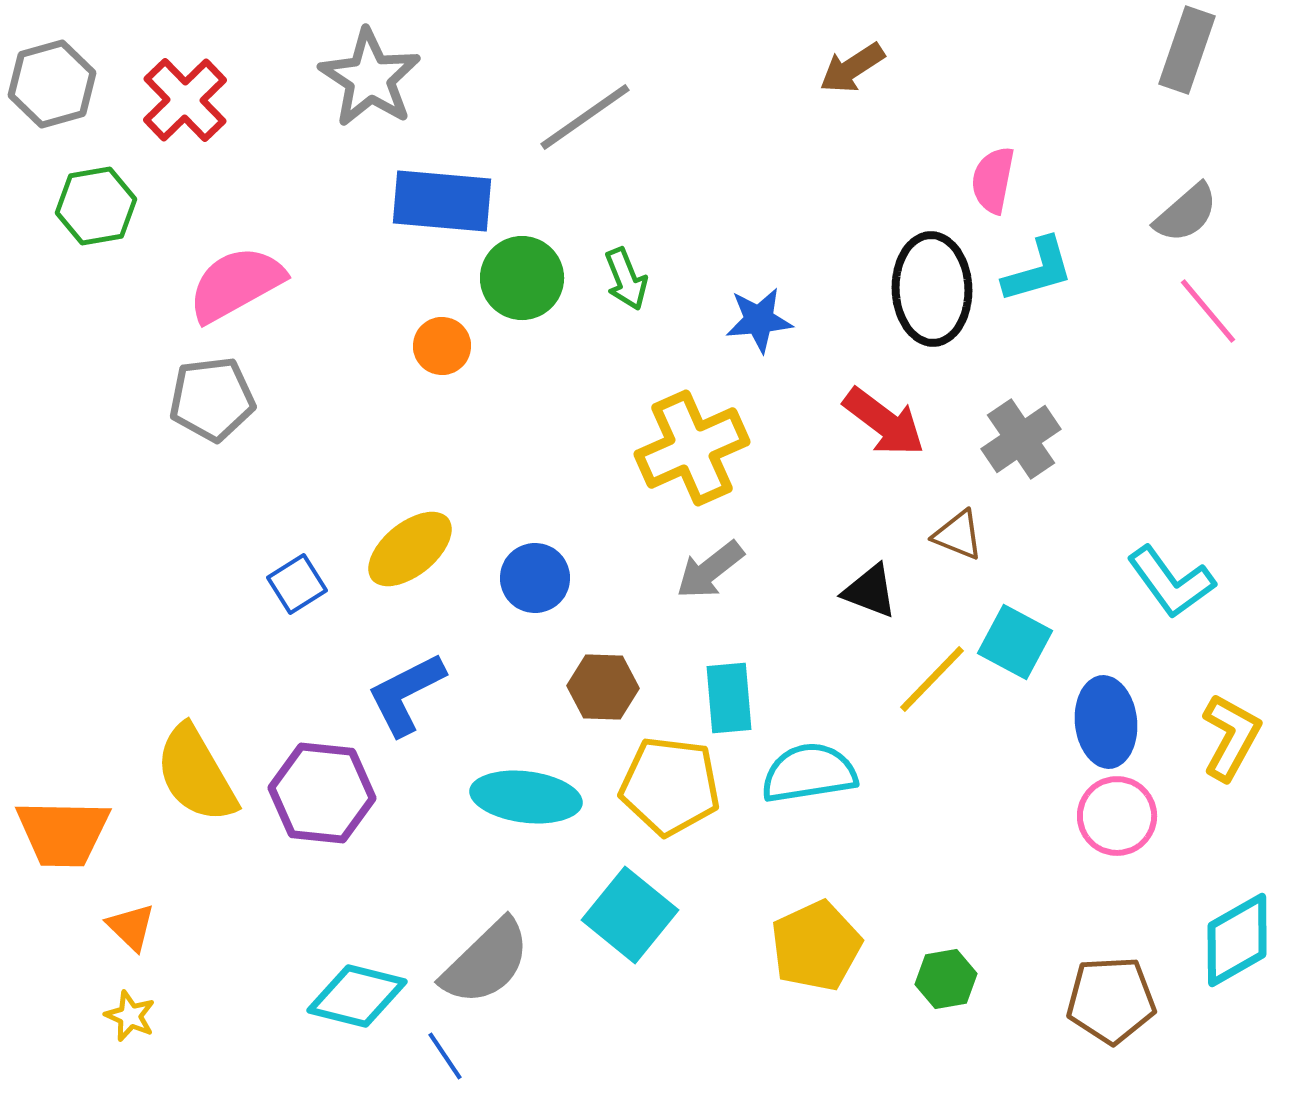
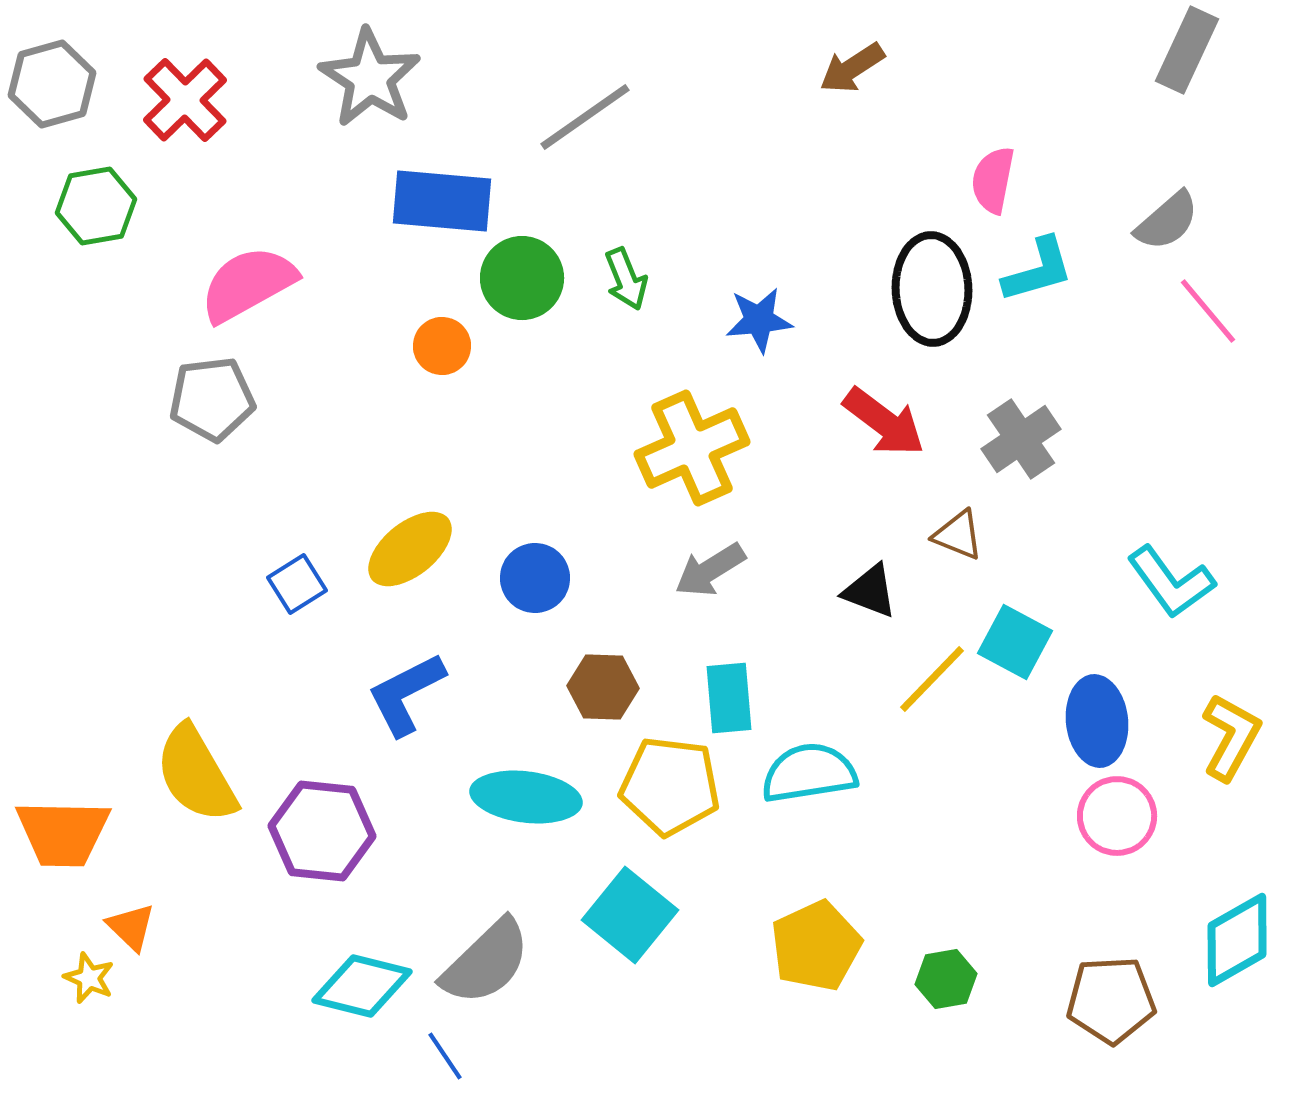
gray rectangle at (1187, 50): rotated 6 degrees clockwise
gray semicircle at (1186, 213): moved 19 px left, 8 px down
pink semicircle at (236, 284): moved 12 px right
gray arrow at (710, 570): rotated 6 degrees clockwise
blue ellipse at (1106, 722): moved 9 px left, 1 px up
purple hexagon at (322, 793): moved 38 px down
cyan diamond at (357, 996): moved 5 px right, 10 px up
yellow star at (130, 1016): moved 41 px left, 38 px up
